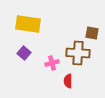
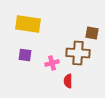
purple square: moved 1 px right, 2 px down; rotated 32 degrees counterclockwise
